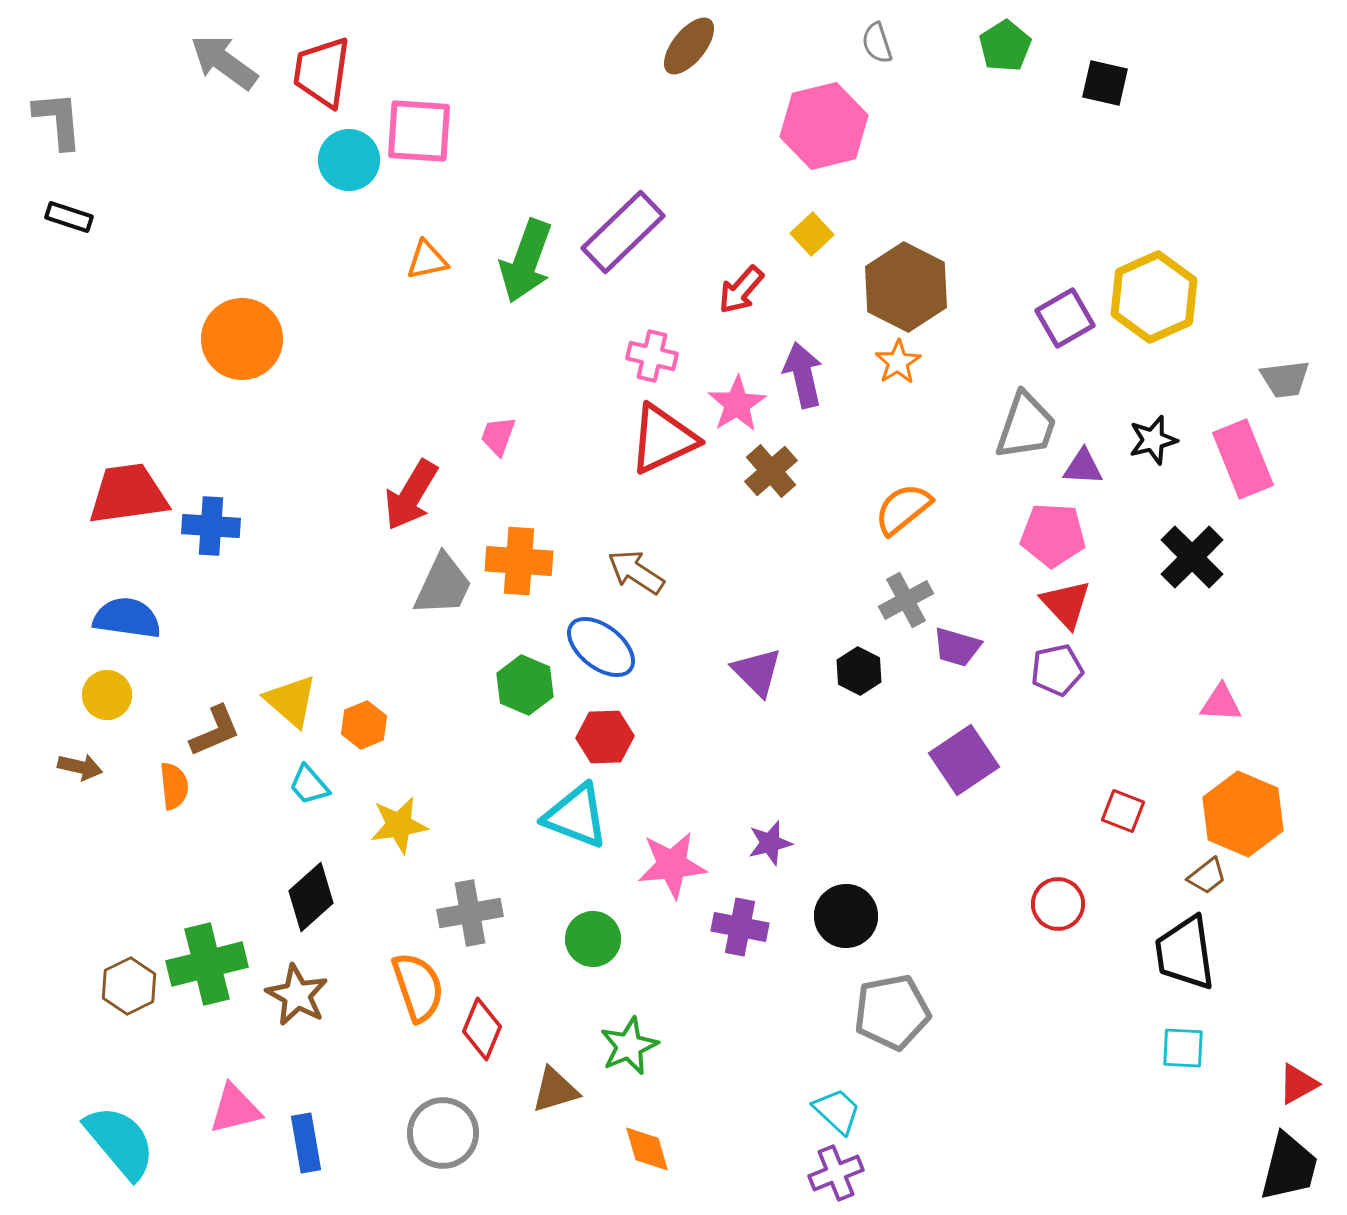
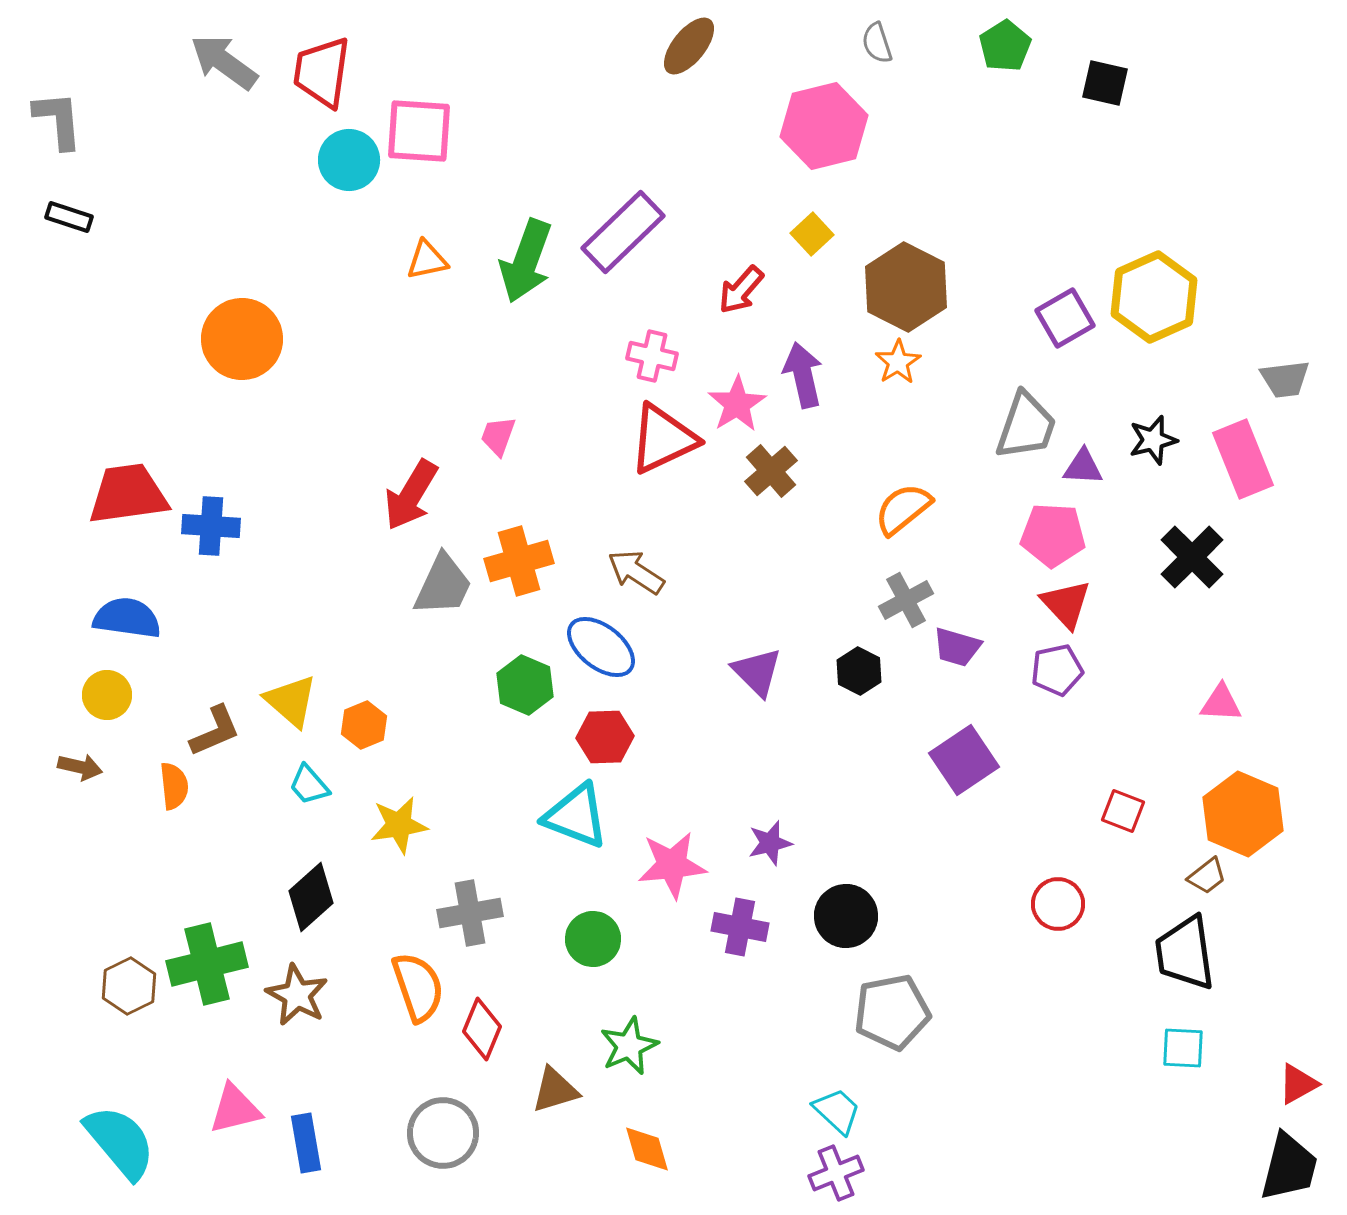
orange cross at (519, 561): rotated 20 degrees counterclockwise
